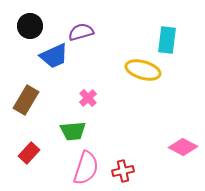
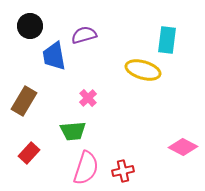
purple semicircle: moved 3 px right, 3 px down
blue trapezoid: rotated 104 degrees clockwise
brown rectangle: moved 2 px left, 1 px down
